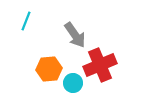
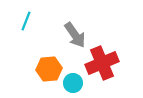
red cross: moved 2 px right, 2 px up
